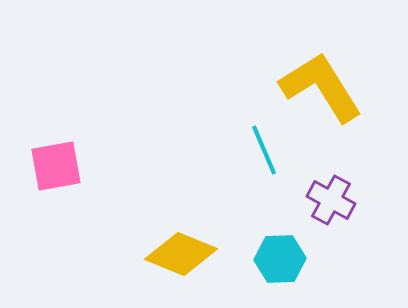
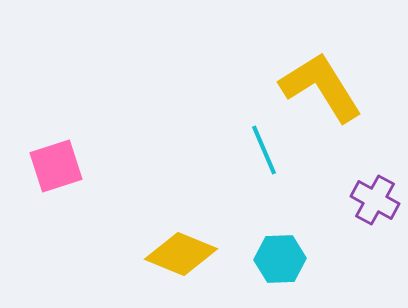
pink square: rotated 8 degrees counterclockwise
purple cross: moved 44 px right
